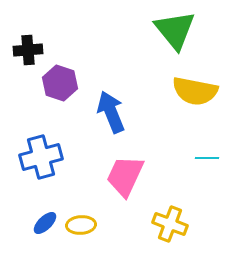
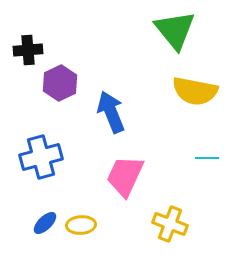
purple hexagon: rotated 16 degrees clockwise
